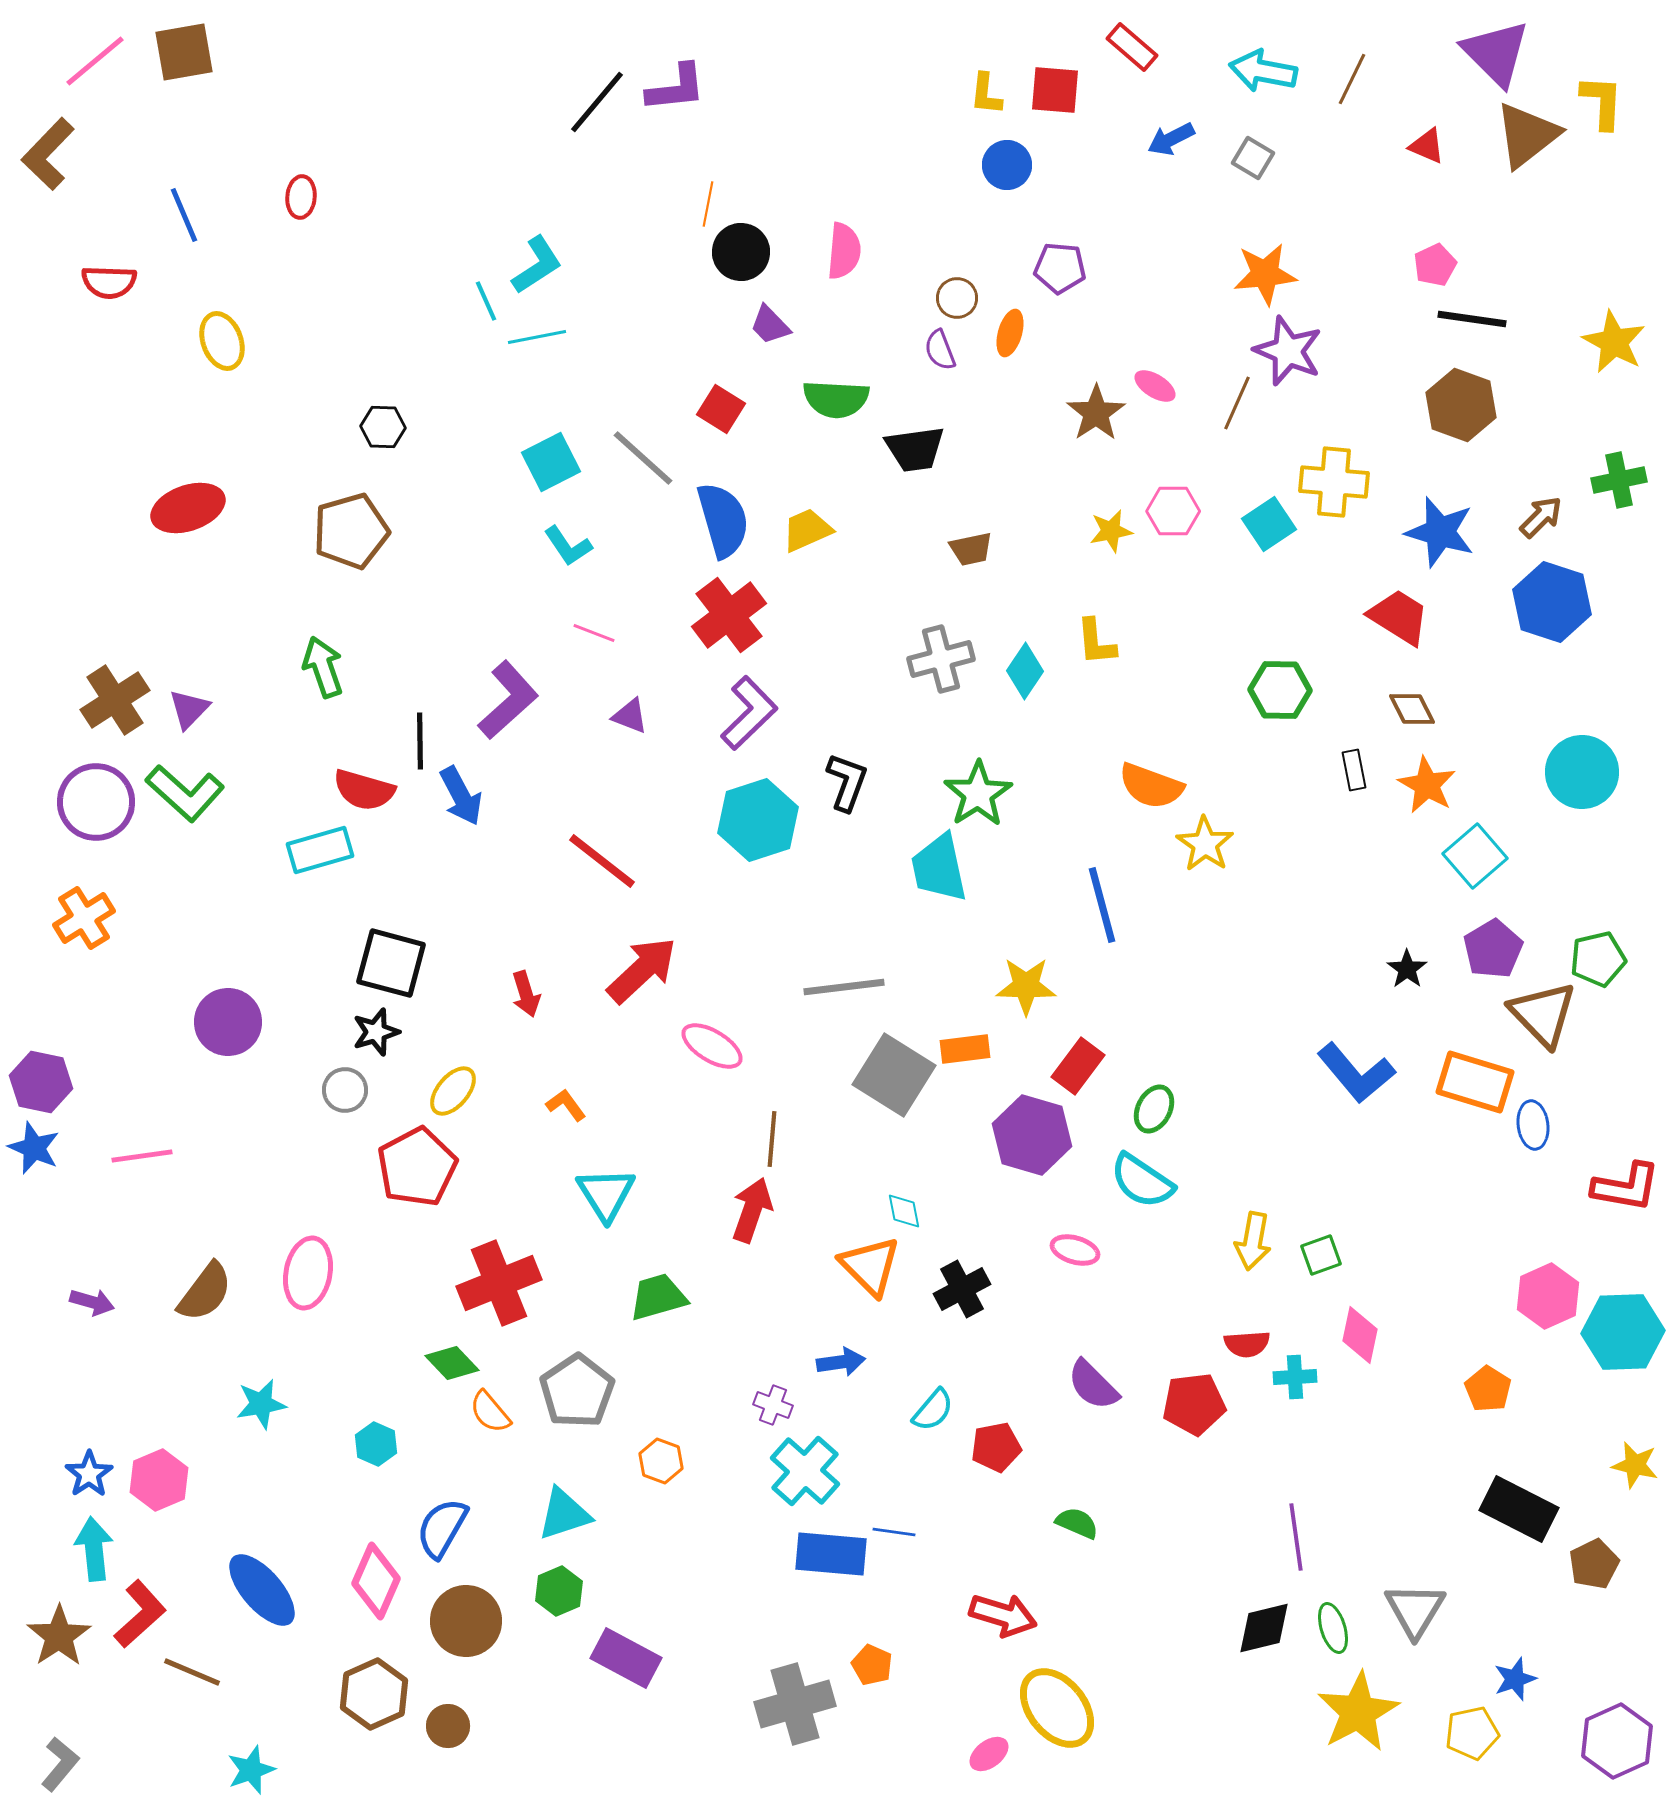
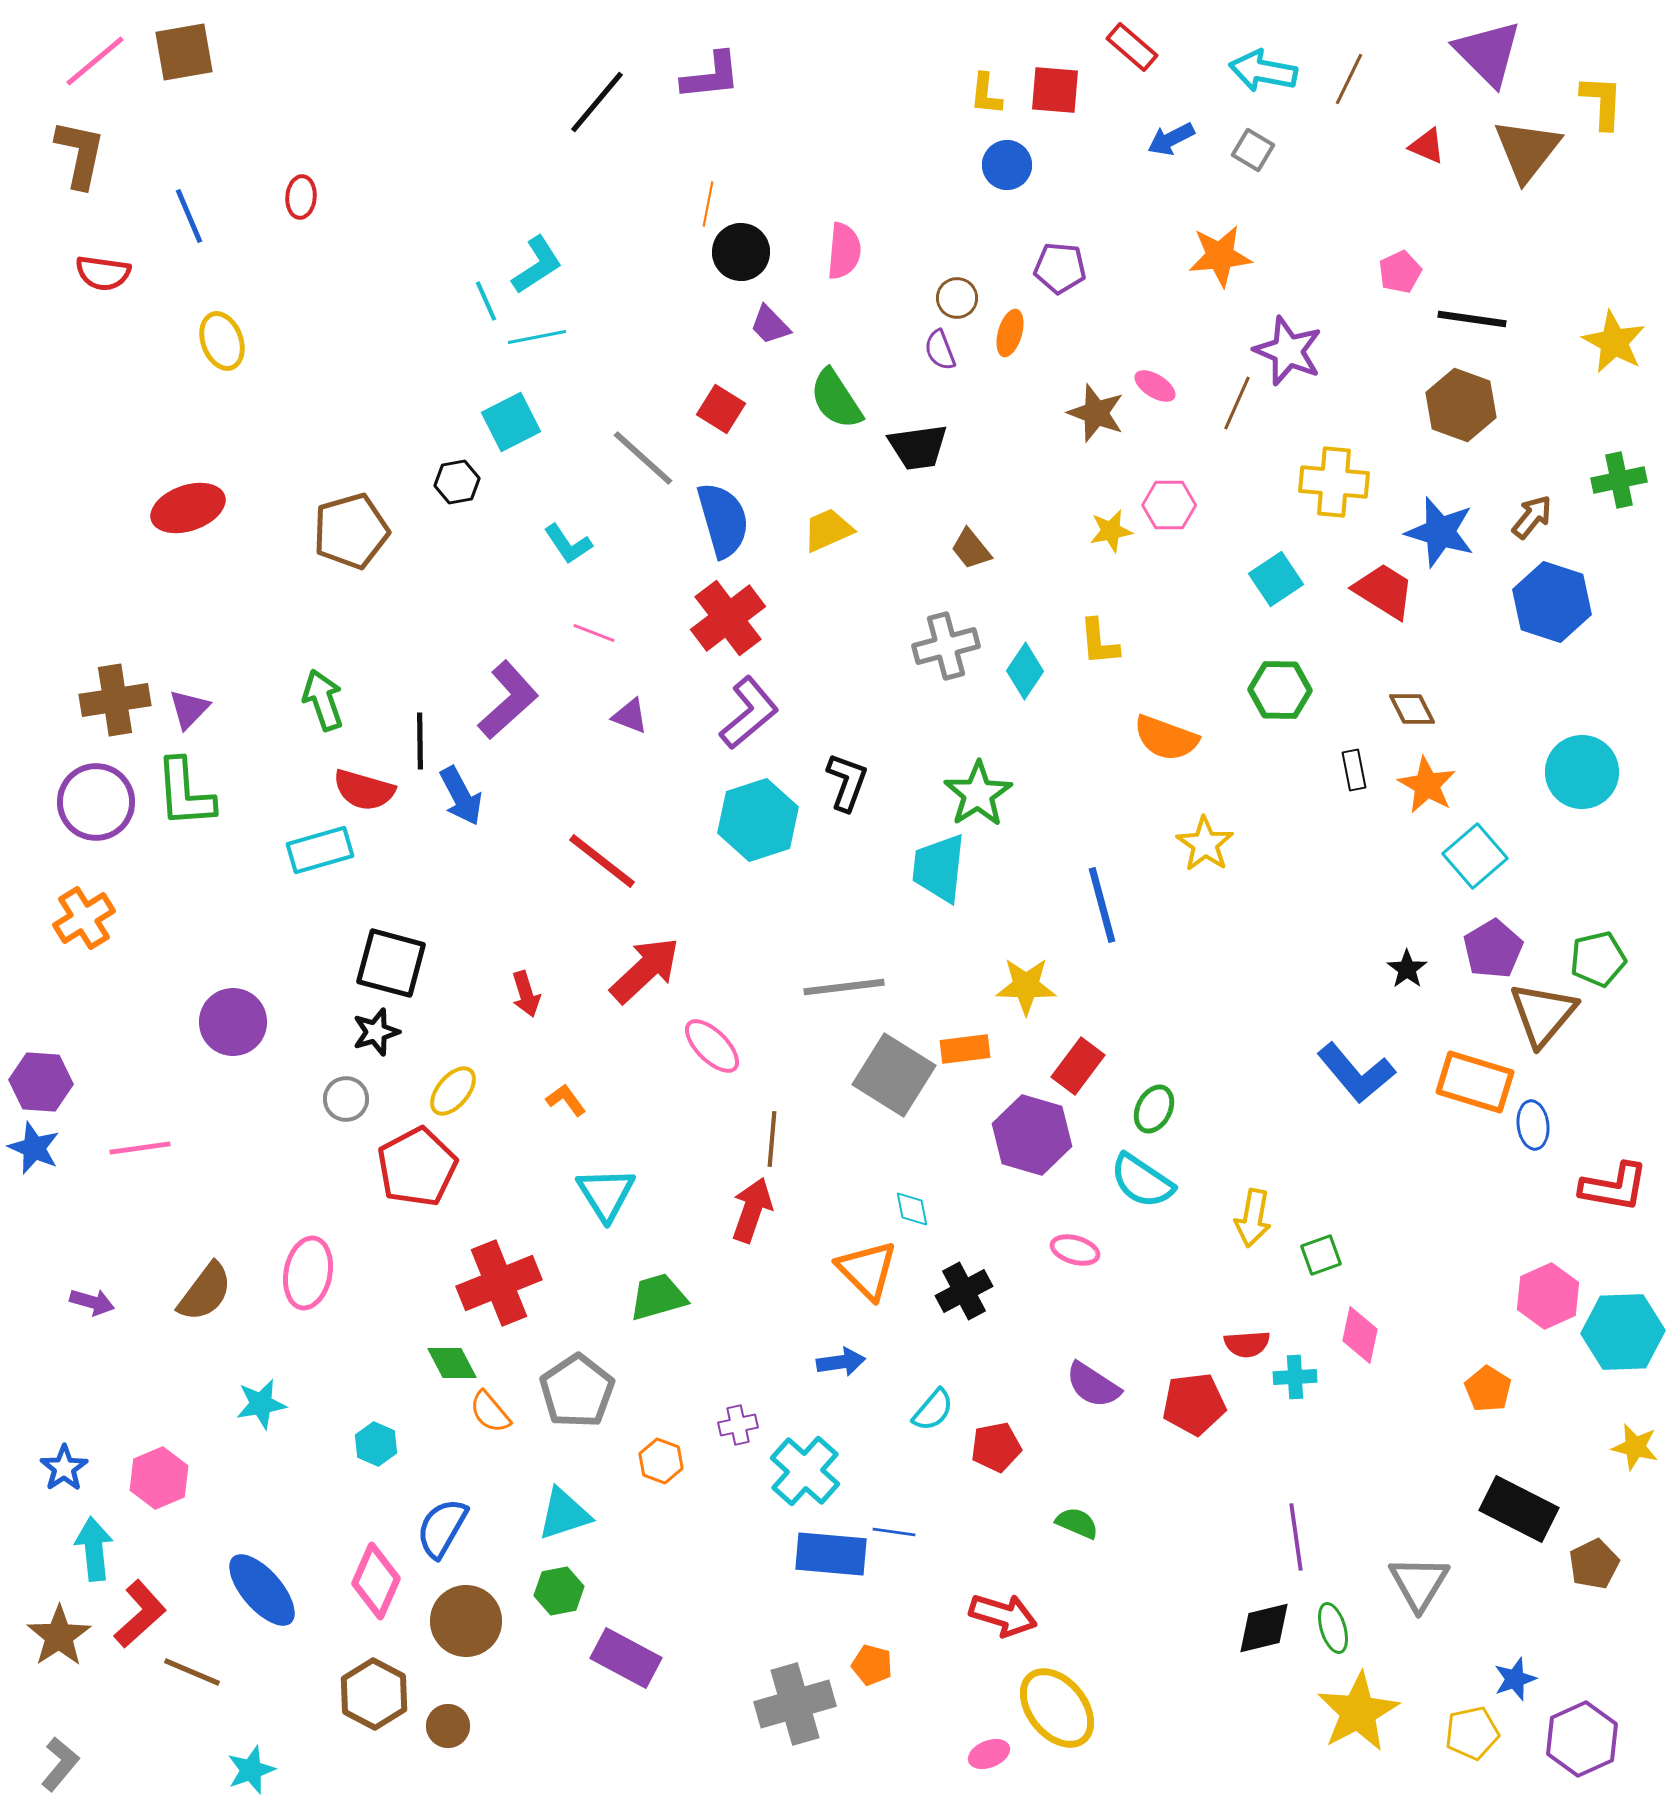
purple triangle at (1496, 53): moved 8 px left
brown line at (1352, 79): moved 3 px left
purple L-shape at (676, 88): moved 35 px right, 12 px up
brown triangle at (1527, 135): moved 15 px down; rotated 14 degrees counterclockwise
brown L-shape at (48, 154): moved 32 px right; rotated 148 degrees clockwise
gray square at (1253, 158): moved 8 px up
blue line at (184, 215): moved 5 px right, 1 px down
pink pentagon at (1435, 265): moved 35 px left, 7 px down
orange star at (1265, 274): moved 45 px left, 18 px up
red semicircle at (109, 282): moved 6 px left, 9 px up; rotated 6 degrees clockwise
green semicircle at (836, 399): rotated 54 degrees clockwise
brown star at (1096, 413): rotated 18 degrees counterclockwise
black hexagon at (383, 427): moved 74 px right, 55 px down; rotated 12 degrees counterclockwise
black trapezoid at (915, 449): moved 3 px right, 2 px up
cyan square at (551, 462): moved 40 px left, 40 px up
pink hexagon at (1173, 511): moved 4 px left, 6 px up
brown arrow at (1541, 517): moved 9 px left; rotated 6 degrees counterclockwise
cyan square at (1269, 524): moved 7 px right, 55 px down
yellow trapezoid at (807, 530): moved 21 px right
cyan L-shape at (568, 546): moved 2 px up
brown trapezoid at (971, 549): rotated 63 degrees clockwise
red cross at (729, 615): moved 1 px left, 3 px down
red trapezoid at (1399, 617): moved 15 px left, 26 px up
yellow L-shape at (1096, 642): moved 3 px right
gray cross at (941, 659): moved 5 px right, 13 px up
green arrow at (323, 667): moved 33 px down
brown cross at (115, 700): rotated 24 degrees clockwise
purple L-shape at (749, 713): rotated 4 degrees clockwise
orange semicircle at (1151, 786): moved 15 px right, 48 px up
green L-shape at (185, 793): rotated 44 degrees clockwise
cyan trapezoid at (939, 868): rotated 18 degrees clockwise
red arrow at (642, 970): moved 3 px right
brown triangle at (1543, 1014): rotated 24 degrees clockwise
purple circle at (228, 1022): moved 5 px right
pink ellipse at (712, 1046): rotated 14 degrees clockwise
purple hexagon at (41, 1082): rotated 8 degrees counterclockwise
gray circle at (345, 1090): moved 1 px right, 9 px down
orange L-shape at (566, 1105): moved 5 px up
pink line at (142, 1156): moved 2 px left, 8 px up
red L-shape at (1626, 1187): moved 12 px left
cyan diamond at (904, 1211): moved 8 px right, 2 px up
yellow arrow at (1253, 1241): moved 23 px up
orange triangle at (870, 1266): moved 3 px left, 4 px down
black cross at (962, 1289): moved 2 px right, 2 px down
green diamond at (452, 1363): rotated 16 degrees clockwise
purple semicircle at (1093, 1385): rotated 12 degrees counterclockwise
purple cross at (773, 1405): moved 35 px left, 20 px down; rotated 33 degrees counterclockwise
yellow star at (1635, 1465): moved 18 px up
blue star at (89, 1474): moved 25 px left, 6 px up
pink hexagon at (159, 1480): moved 2 px up
green hexagon at (559, 1591): rotated 12 degrees clockwise
gray triangle at (1415, 1610): moved 4 px right, 27 px up
orange pentagon at (872, 1665): rotated 9 degrees counterclockwise
brown hexagon at (374, 1694): rotated 8 degrees counterclockwise
purple hexagon at (1617, 1741): moved 35 px left, 2 px up
pink ellipse at (989, 1754): rotated 15 degrees clockwise
